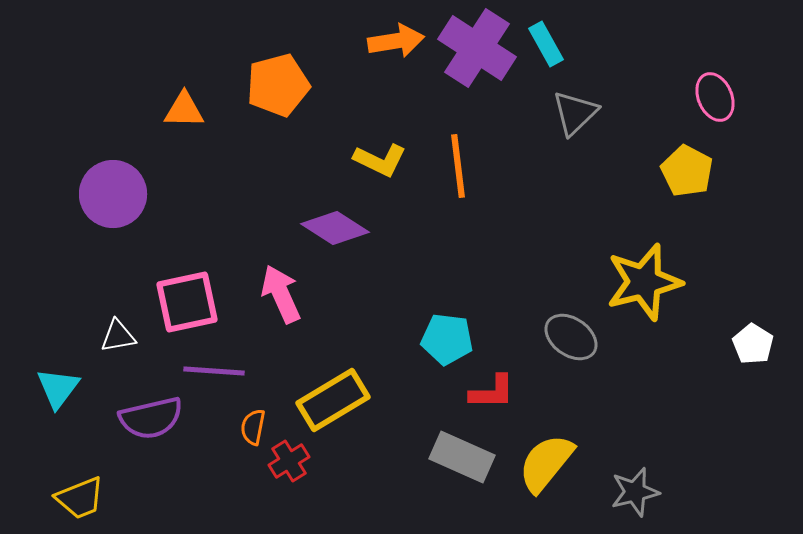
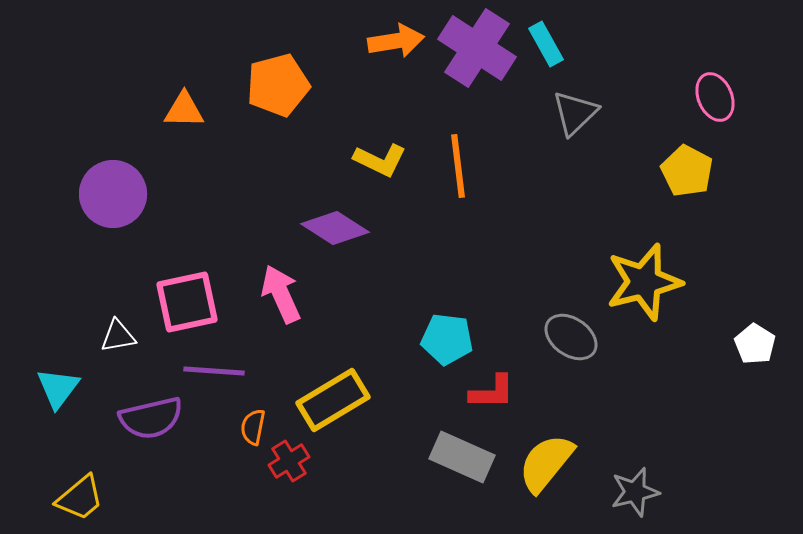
white pentagon: moved 2 px right
yellow trapezoid: rotated 18 degrees counterclockwise
